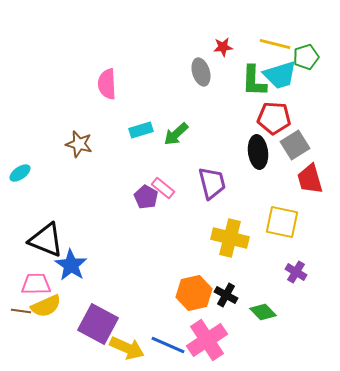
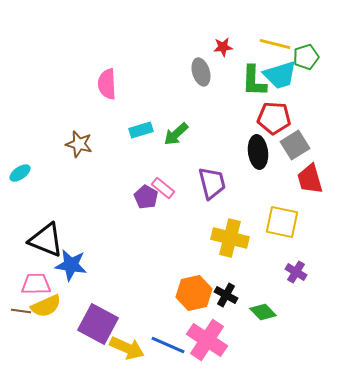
blue star: rotated 24 degrees counterclockwise
pink cross: rotated 24 degrees counterclockwise
